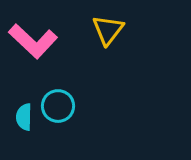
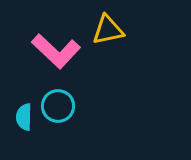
yellow triangle: rotated 40 degrees clockwise
pink L-shape: moved 23 px right, 10 px down
